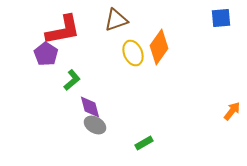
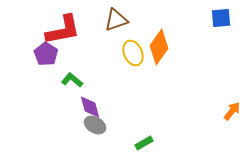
green L-shape: rotated 100 degrees counterclockwise
